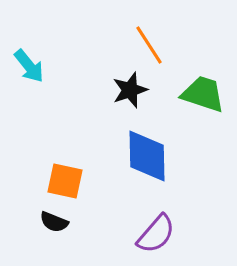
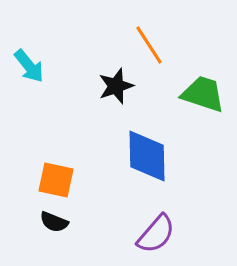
black star: moved 14 px left, 4 px up
orange square: moved 9 px left, 1 px up
